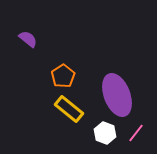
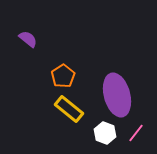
purple ellipse: rotated 6 degrees clockwise
